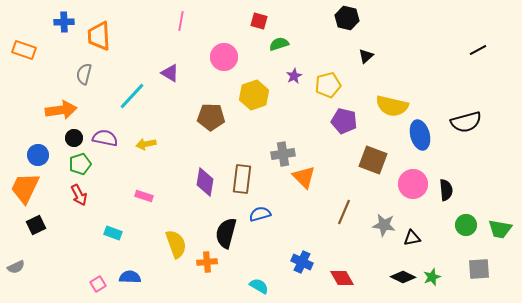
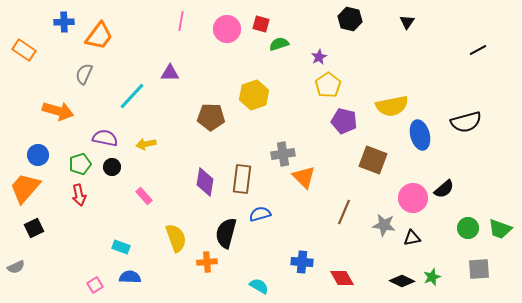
black hexagon at (347, 18): moved 3 px right, 1 px down
red square at (259, 21): moved 2 px right, 3 px down
orange trapezoid at (99, 36): rotated 140 degrees counterclockwise
orange rectangle at (24, 50): rotated 15 degrees clockwise
black triangle at (366, 56): moved 41 px right, 34 px up; rotated 14 degrees counterclockwise
pink circle at (224, 57): moved 3 px right, 28 px up
purple triangle at (170, 73): rotated 30 degrees counterclockwise
gray semicircle at (84, 74): rotated 10 degrees clockwise
purple star at (294, 76): moved 25 px right, 19 px up
yellow pentagon at (328, 85): rotated 20 degrees counterclockwise
yellow semicircle at (392, 106): rotated 24 degrees counterclockwise
orange arrow at (61, 110): moved 3 px left, 1 px down; rotated 24 degrees clockwise
black circle at (74, 138): moved 38 px right, 29 px down
pink circle at (413, 184): moved 14 px down
orange trapezoid at (25, 188): rotated 16 degrees clockwise
black semicircle at (446, 190): moved 2 px left, 1 px up; rotated 55 degrees clockwise
red arrow at (79, 195): rotated 15 degrees clockwise
pink rectangle at (144, 196): rotated 30 degrees clockwise
black square at (36, 225): moved 2 px left, 3 px down
green circle at (466, 225): moved 2 px right, 3 px down
green trapezoid at (500, 229): rotated 10 degrees clockwise
cyan rectangle at (113, 233): moved 8 px right, 14 px down
yellow semicircle at (176, 244): moved 6 px up
blue cross at (302, 262): rotated 20 degrees counterclockwise
black diamond at (403, 277): moved 1 px left, 4 px down
pink square at (98, 284): moved 3 px left, 1 px down
